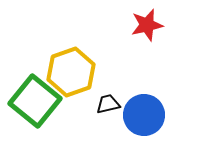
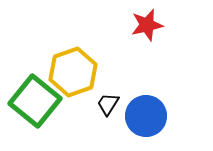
yellow hexagon: moved 2 px right
black trapezoid: rotated 45 degrees counterclockwise
blue circle: moved 2 px right, 1 px down
